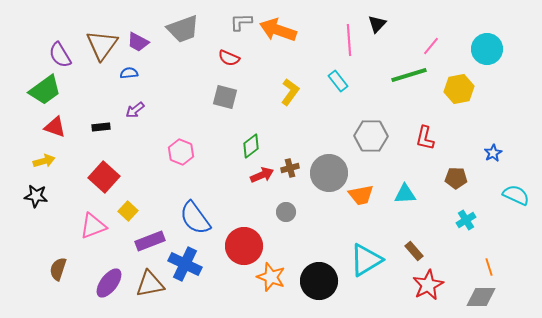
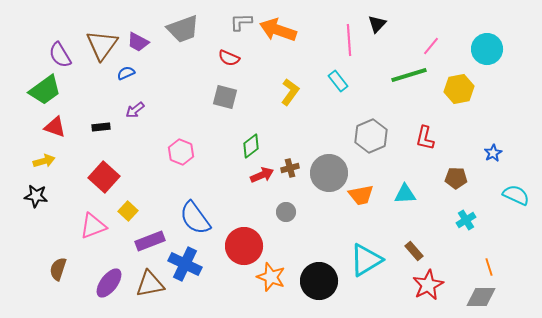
blue semicircle at (129, 73): moved 3 px left; rotated 18 degrees counterclockwise
gray hexagon at (371, 136): rotated 24 degrees counterclockwise
